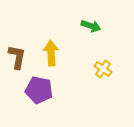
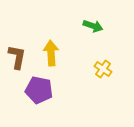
green arrow: moved 2 px right
